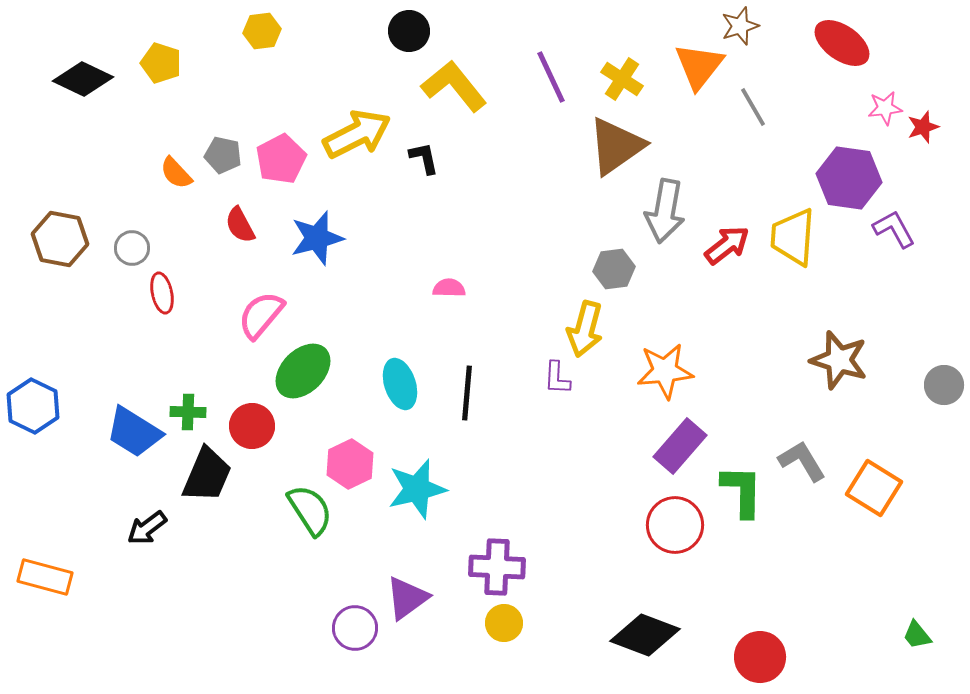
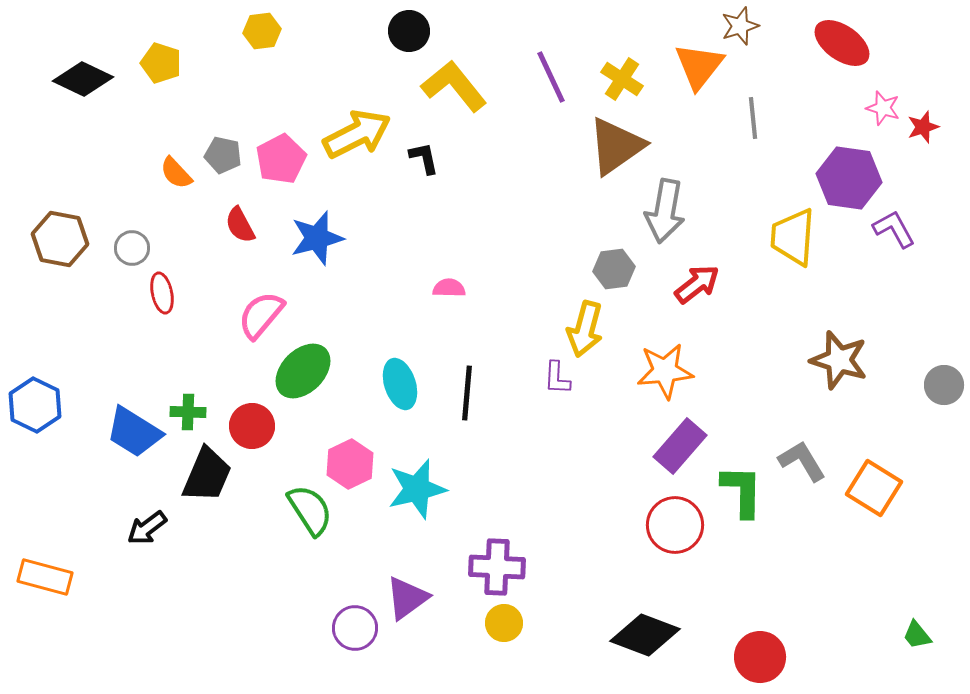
gray line at (753, 107): moved 11 px down; rotated 24 degrees clockwise
pink star at (885, 108): moved 2 px left; rotated 24 degrees clockwise
red arrow at (727, 245): moved 30 px left, 39 px down
blue hexagon at (33, 406): moved 2 px right, 1 px up
